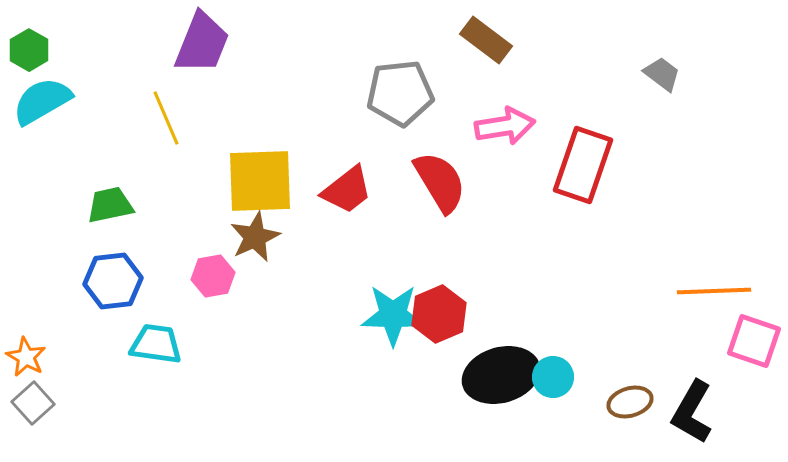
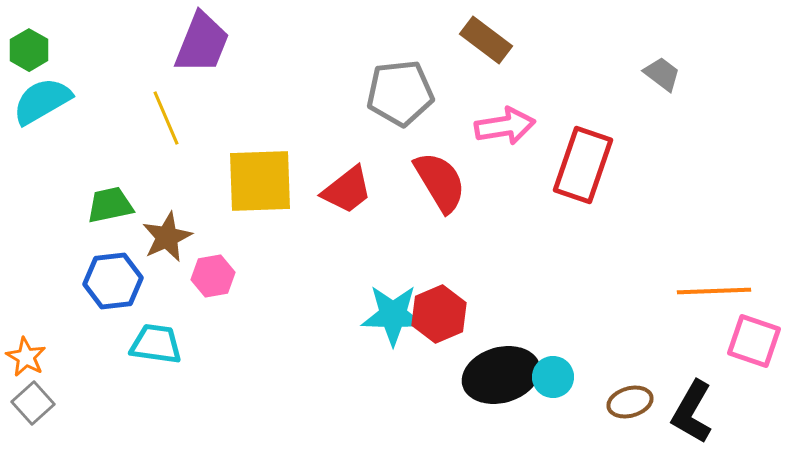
brown star: moved 88 px left
